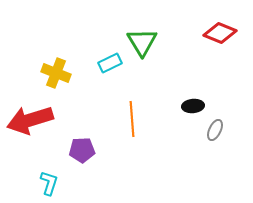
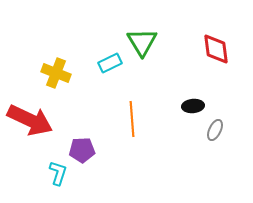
red diamond: moved 4 px left, 16 px down; rotated 60 degrees clockwise
red arrow: rotated 138 degrees counterclockwise
cyan L-shape: moved 9 px right, 10 px up
